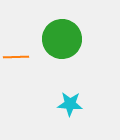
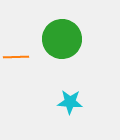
cyan star: moved 2 px up
